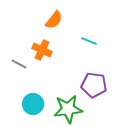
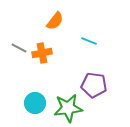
orange semicircle: moved 1 px right, 1 px down
orange cross: moved 3 px down; rotated 36 degrees counterclockwise
gray line: moved 16 px up
cyan circle: moved 2 px right, 1 px up
green star: moved 1 px up
